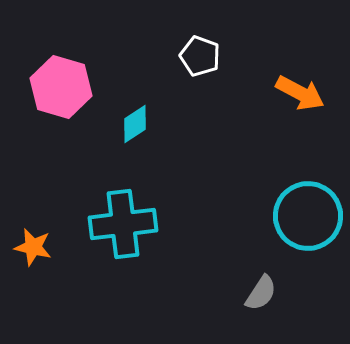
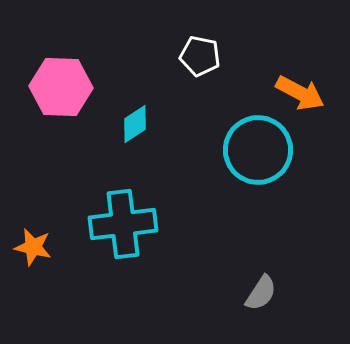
white pentagon: rotated 9 degrees counterclockwise
pink hexagon: rotated 14 degrees counterclockwise
cyan circle: moved 50 px left, 66 px up
